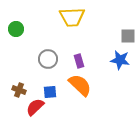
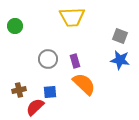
green circle: moved 1 px left, 3 px up
gray square: moved 8 px left; rotated 21 degrees clockwise
purple rectangle: moved 4 px left
orange semicircle: moved 4 px right, 1 px up
brown cross: rotated 32 degrees counterclockwise
